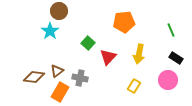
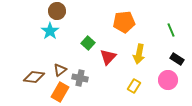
brown circle: moved 2 px left
black rectangle: moved 1 px right, 1 px down
brown triangle: moved 3 px right, 1 px up
